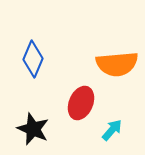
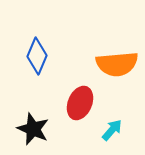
blue diamond: moved 4 px right, 3 px up
red ellipse: moved 1 px left
